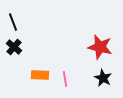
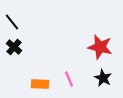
black line: moved 1 px left; rotated 18 degrees counterclockwise
orange rectangle: moved 9 px down
pink line: moved 4 px right; rotated 14 degrees counterclockwise
